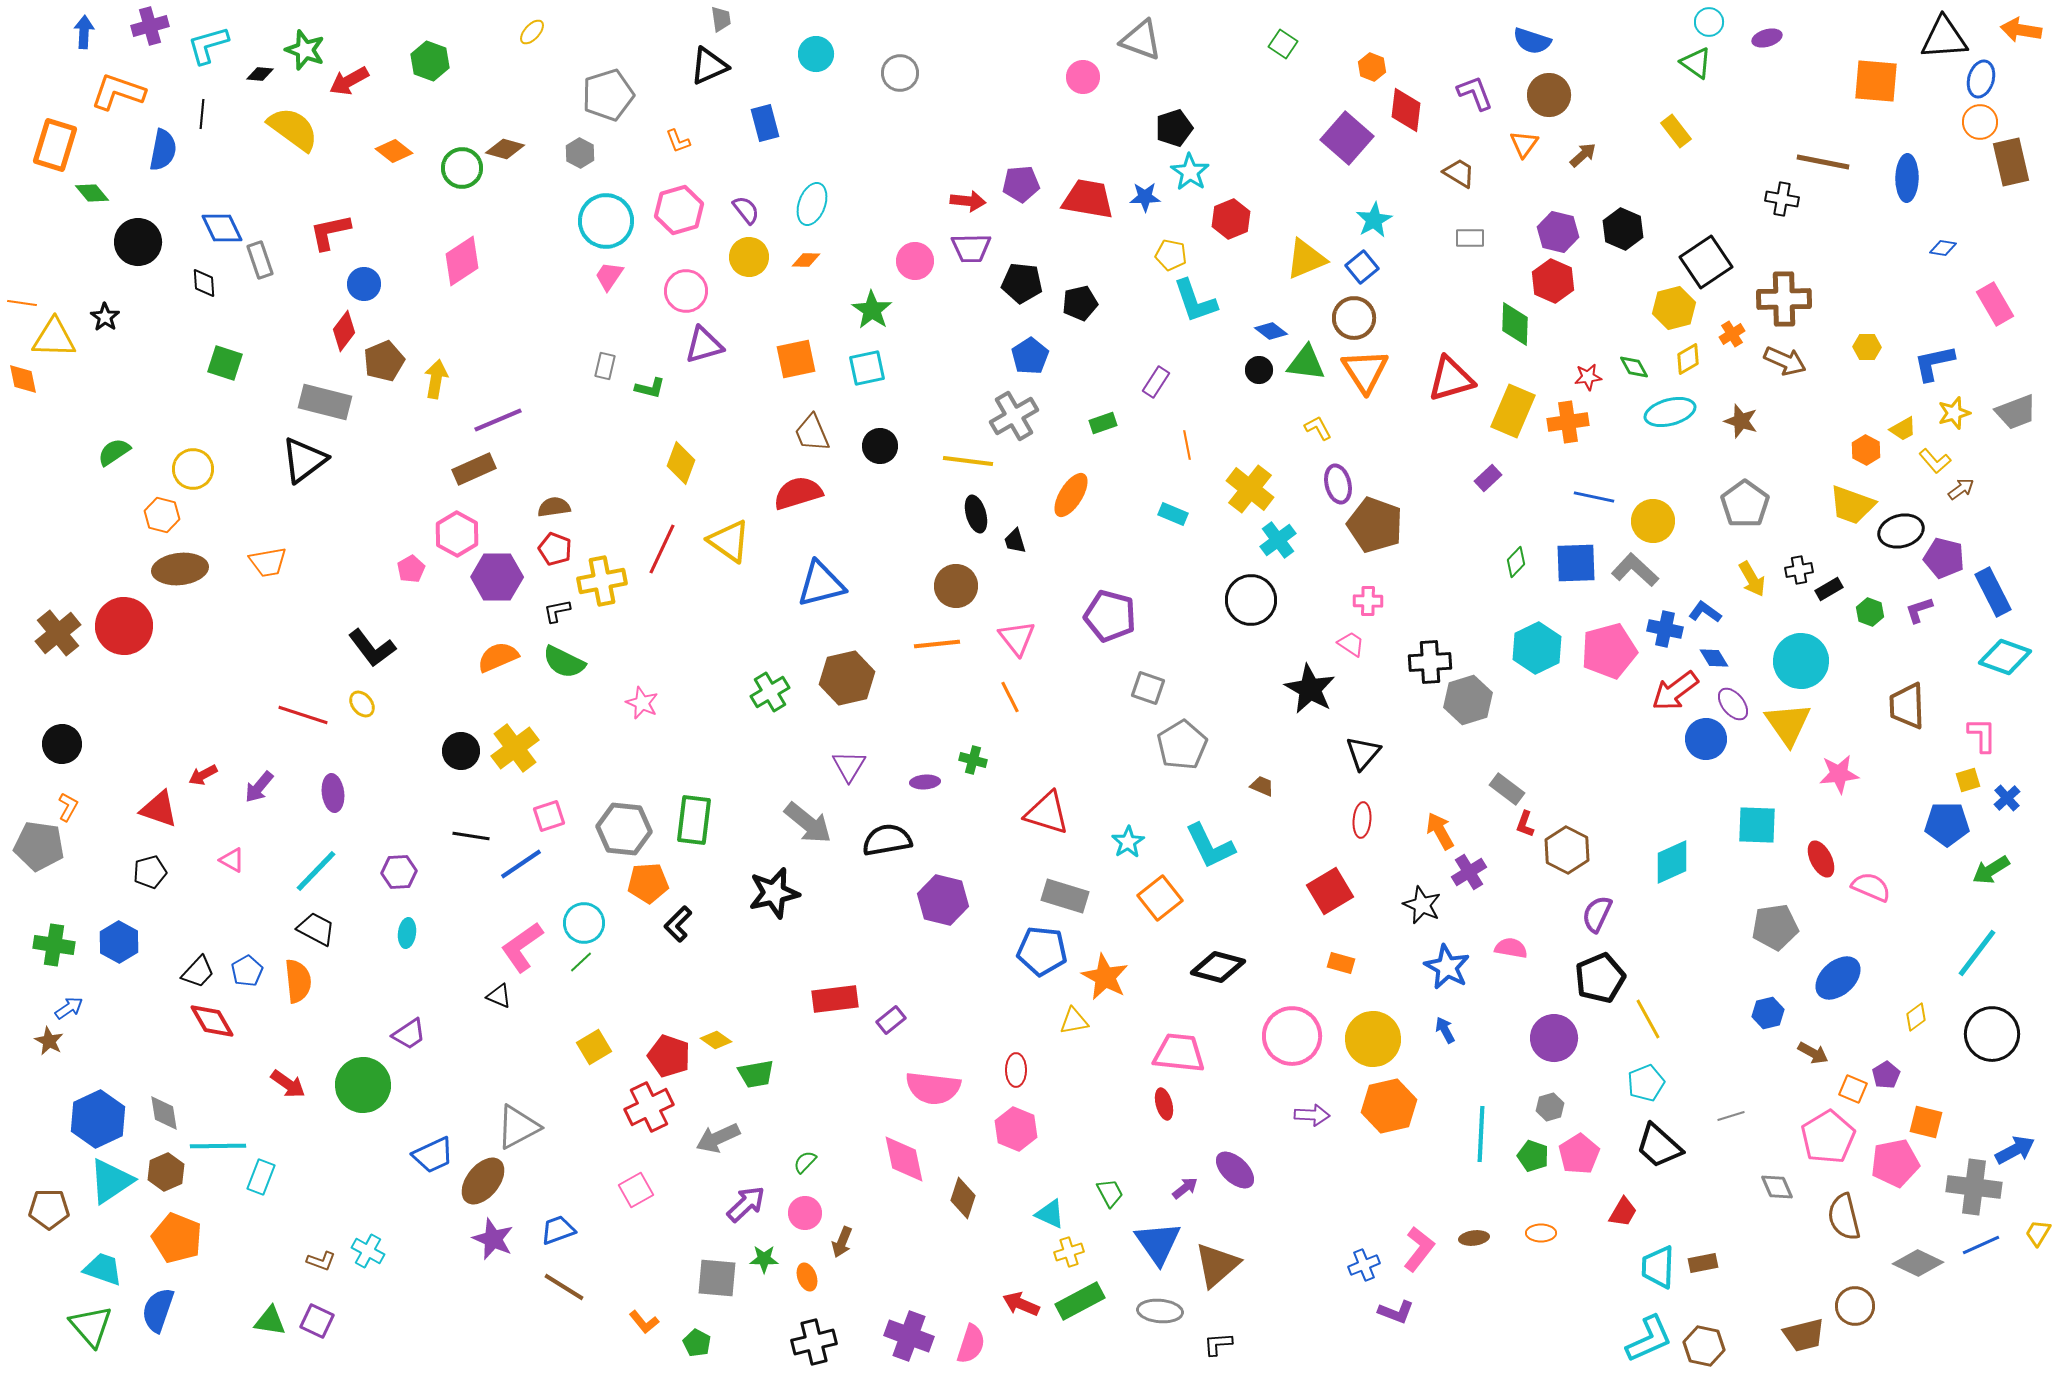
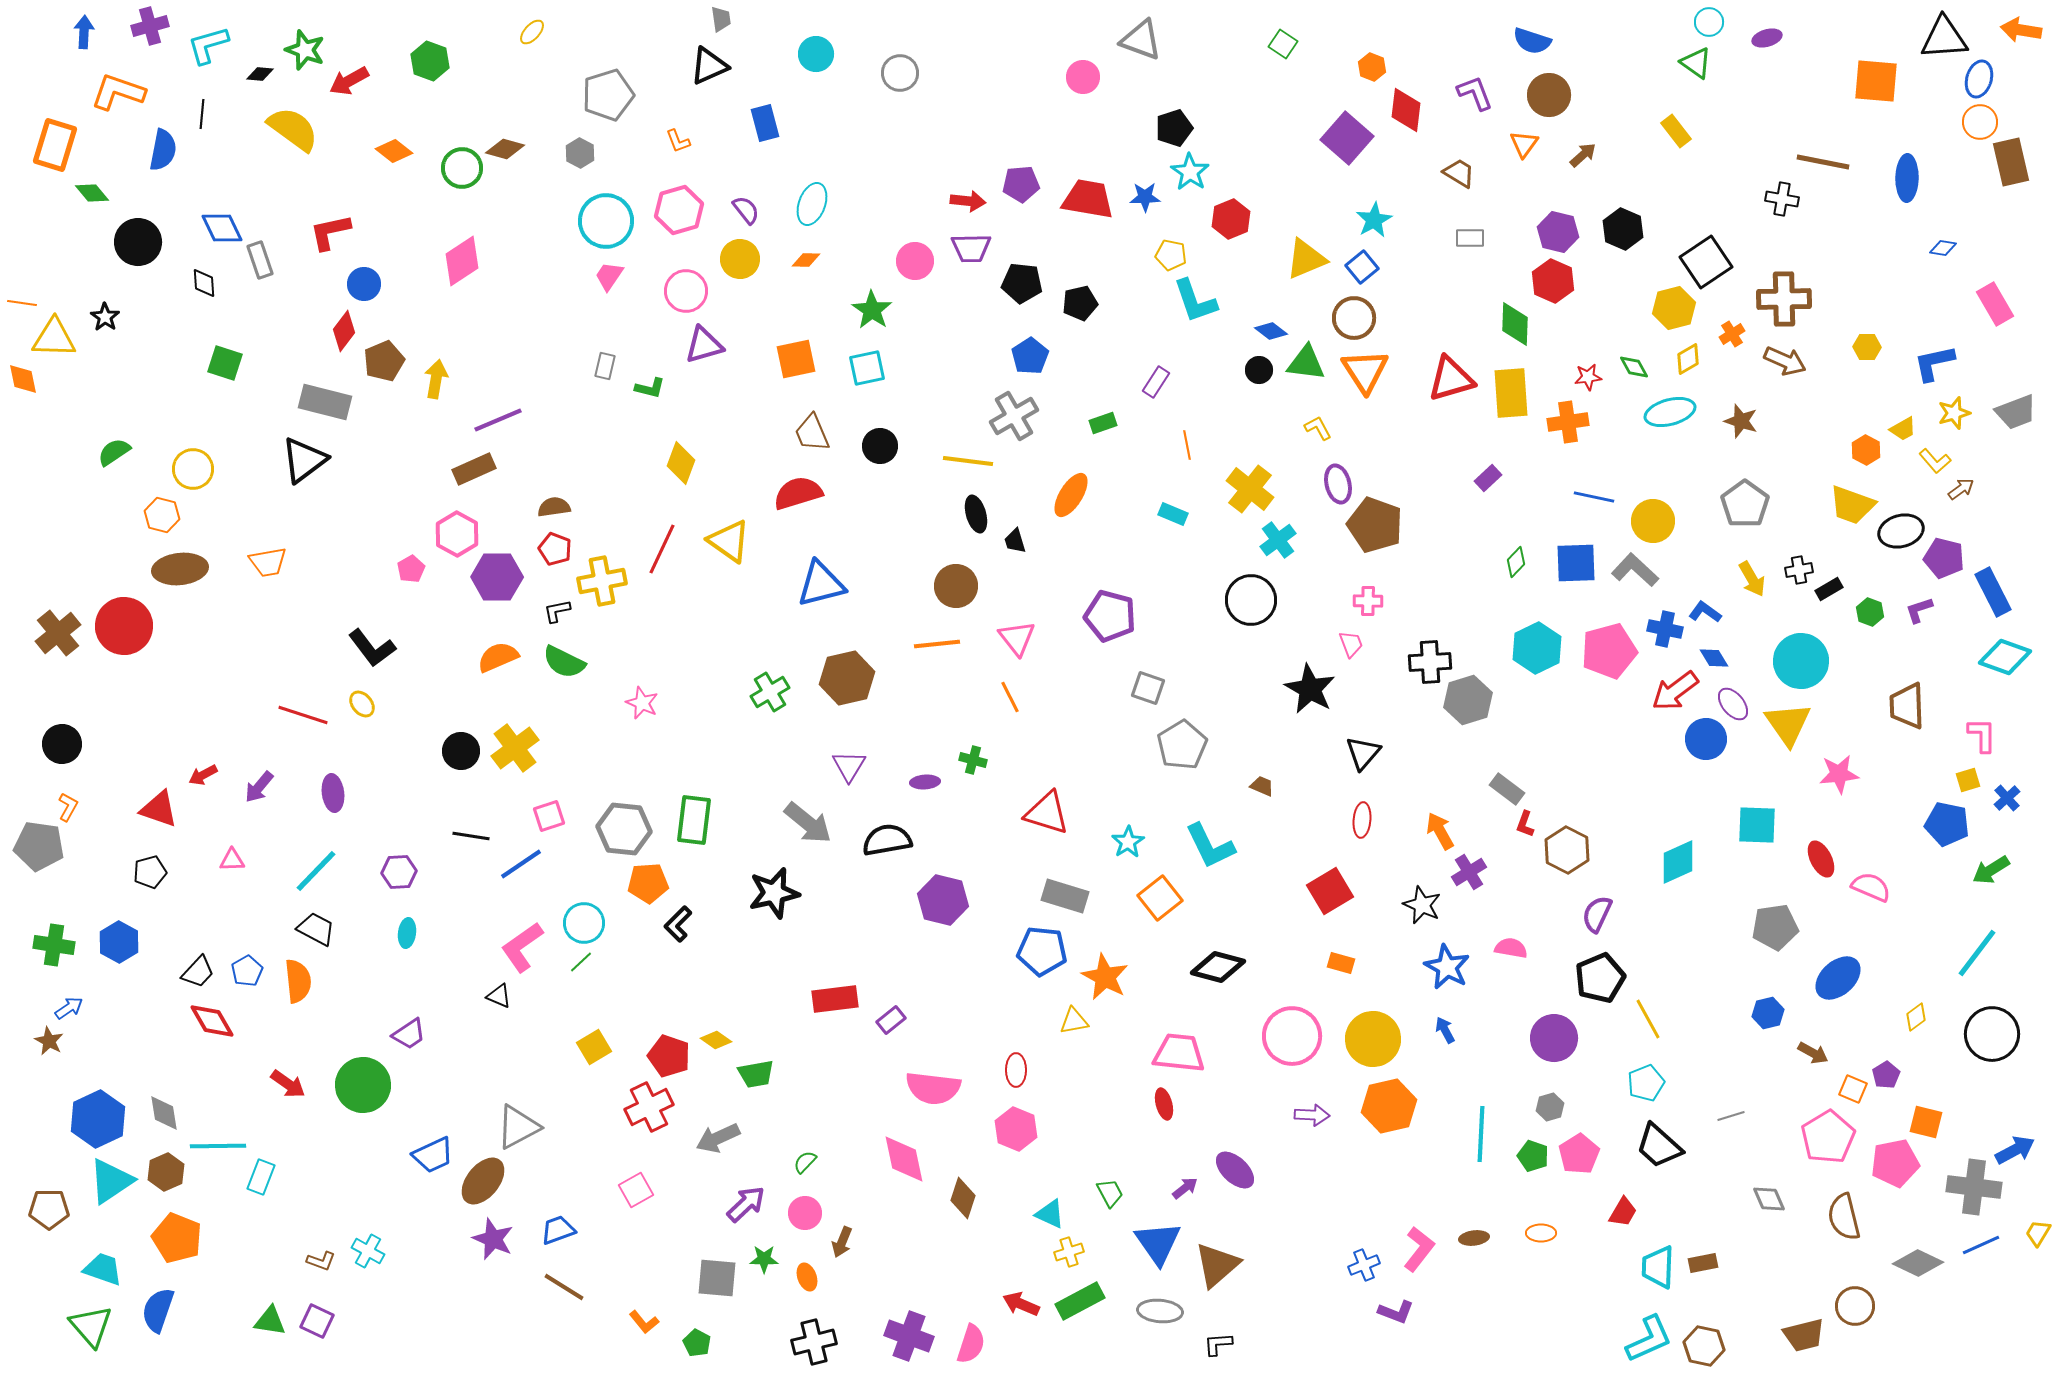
blue ellipse at (1981, 79): moved 2 px left
yellow circle at (749, 257): moved 9 px left, 2 px down
yellow rectangle at (1513, 411): moved 2 px left, 18 px up; rotated 27 degrees counterclockwise
pink trapezoid at (1351, 644): rotated 36 degrees clockwise
blue pentagon at (1947, 824): rotated 12 degrees clockwise
pink triangle at (232, 860): rotated 32 degrees counterclockwise
cyan diamond at (1672, 862): moved 6 px right
gray diamond at (1777, 1187): moved 8 px left, 12 px down
